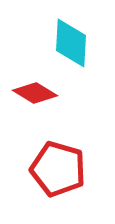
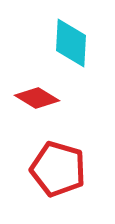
red diamond: moved 2 px right, 5 px down
